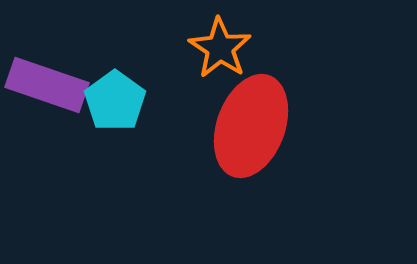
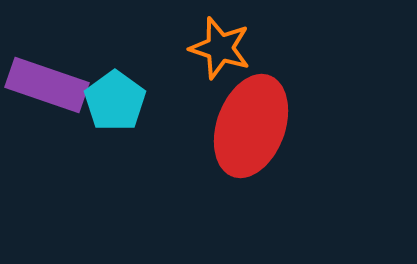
orange star: rotated 16 degrees counterclockwise
